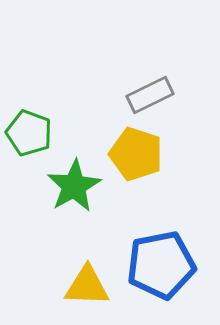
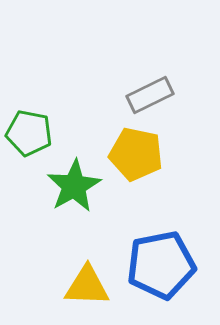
green pentagon: rotated 9 degrees counterclockwise
yellow pentagon: rotated 6 degrees counterclockwise
